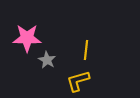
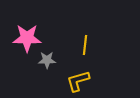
yellow line: moved 1 px left, 5 px up
gray star: rotated 30 degrees counterclockwise
